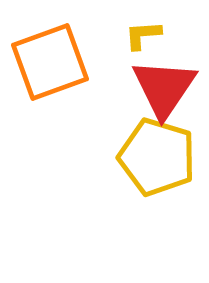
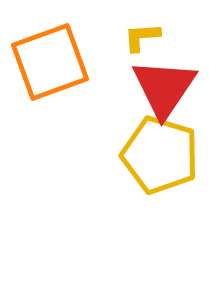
yellow L-shape: moved 1 px left, 2 px down
yellow pentagon: moved 3 px right, 2 px up
